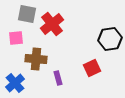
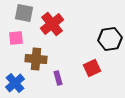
gray square: moved 3 px left, 1 px up
